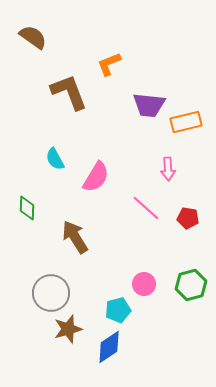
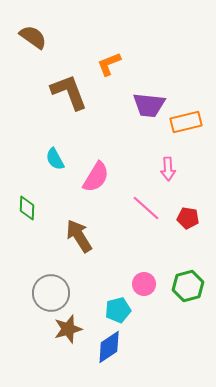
brown arrow: moved 4 px right, 1 px up
green hexagon: moved 3 px left, 1 px down
